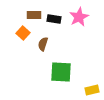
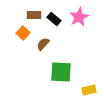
black rectangle: rotated 32 degrees clockwise
brown semicircle: rotated 24 degrees clockwise
yellow rectangle: moved 3 px left
